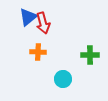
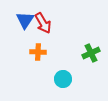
blue triangle: moved 3 px left, 3 px down; rotated 18 degrees counterclockwise
red arrow: rotated 15 degrees counterclockwise
green cross: moved 1 px right, 2 px up; rotated 24 degrees counterclockwise
